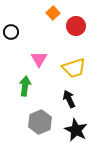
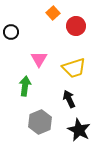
black star: moved 3 px right
